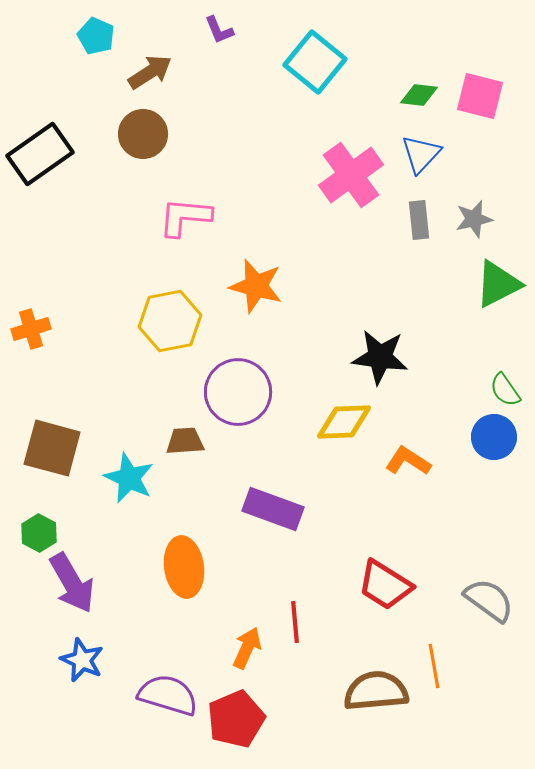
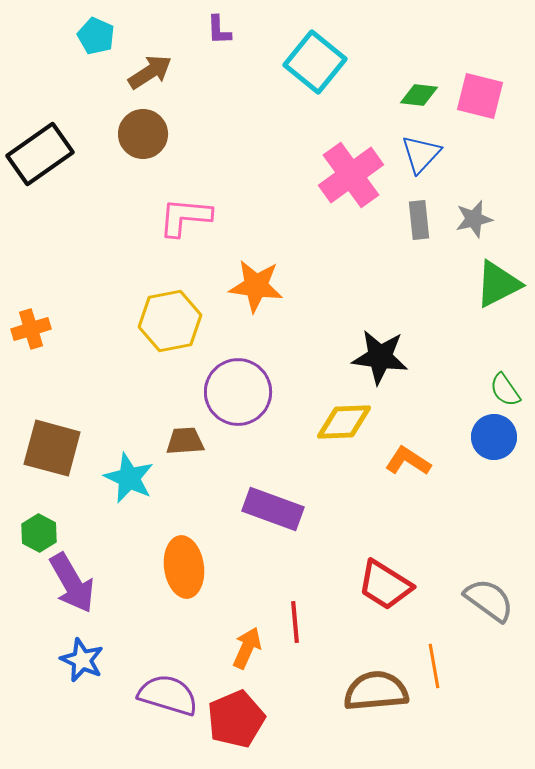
purple L-shape: rotated 20 degrees clockwise
orange star: rotated 8 degrees counterclockwise
